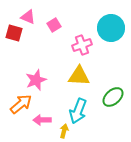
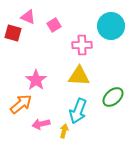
cyan circle: moved 2 px up
red square: moved 1 px left
pink cross: rotated 18 degrees clockwise
pink star: rotated 15 degrees counterclockwise
pink arrow: moved 1 px left, 4 px down; rotated 12 degrees counterclockwise
